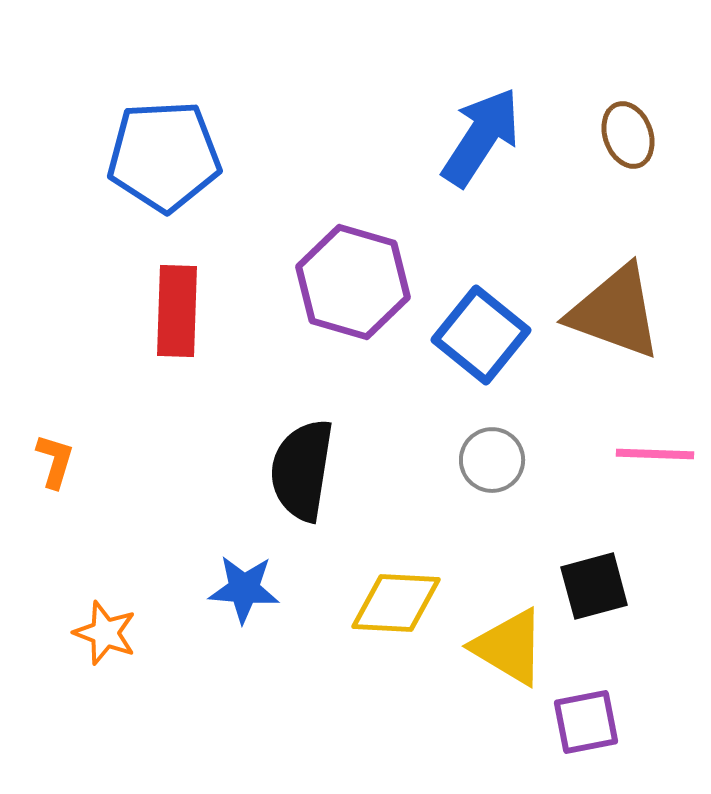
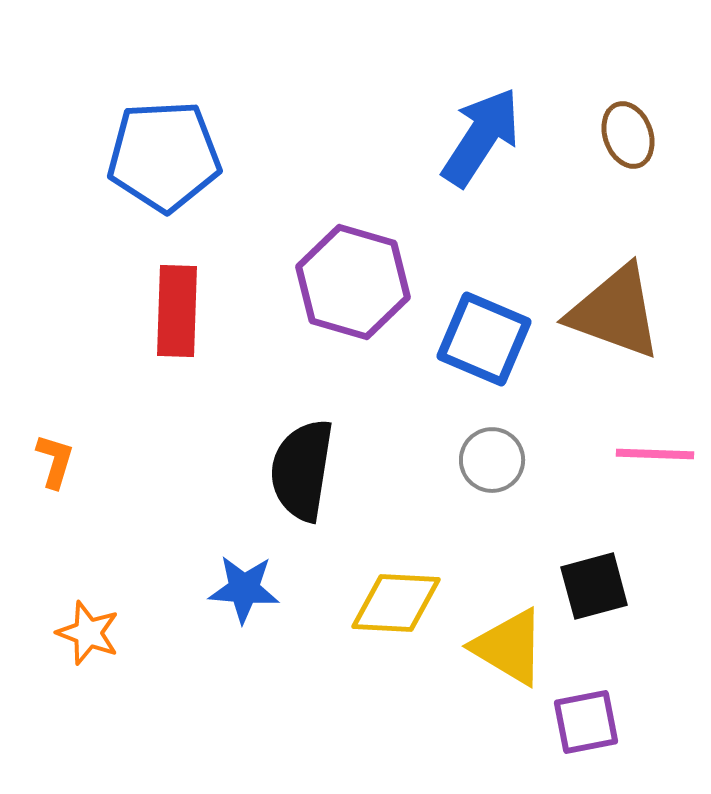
blue square: moved 3 px right, 4 px down; rotated 16 degrees counterclockwise
orange star: moved 17 px left
